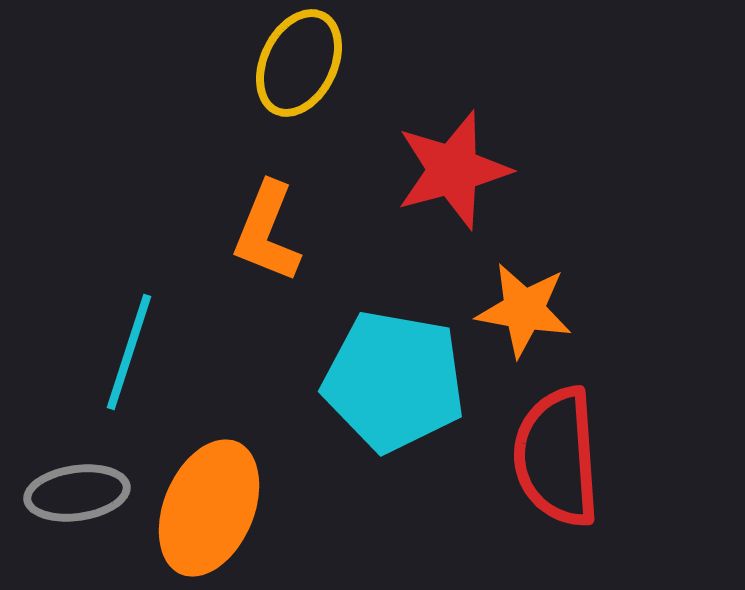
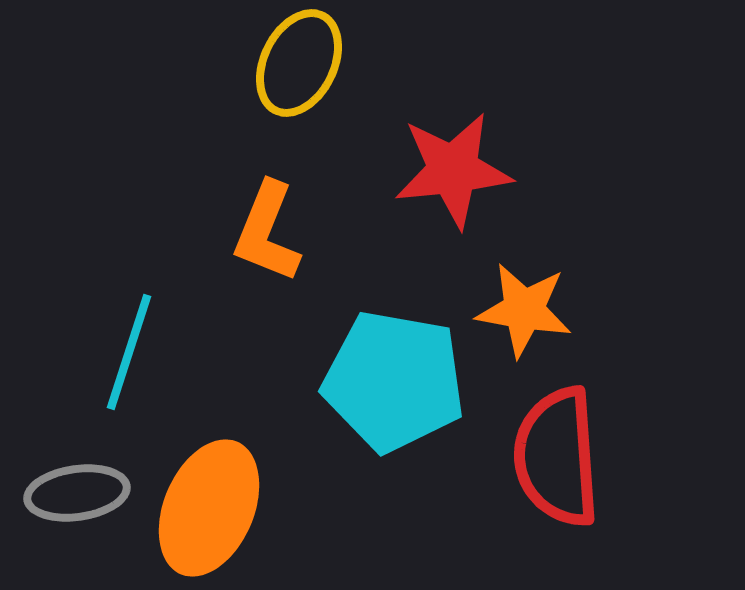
red star: rotated 9 degrees clockwise
